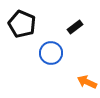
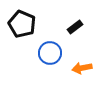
blue circle: moved 1 px left
orange arrow: moved 5 px left, 14 px up; rotated 36 degrees counterclockwise
